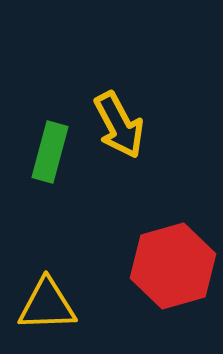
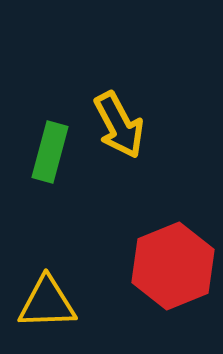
red hexagon: rotated 6 degrees counterclockwise
yellow triangle: moved 2 px up
